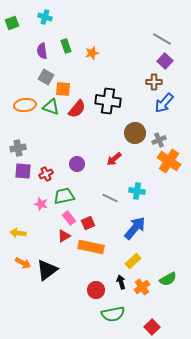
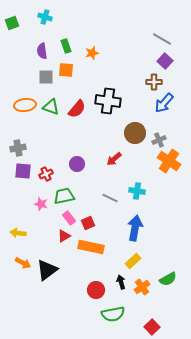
gray square at (46, 77): rotated 28 degrees counterclockwise
orange square at (63, 89): moved 3 px right, 19 px up
blue arrow at (135, 228): rotated 30 degrees counterclockwise
